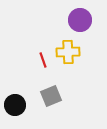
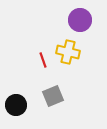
yellow cross: rotated 15 degrees clockwise
gray square: moved 2 px right
black circle: moved 1 px right
